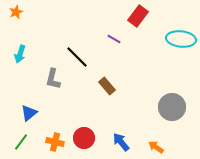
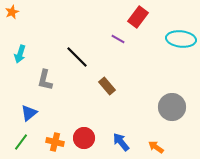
orange star: moved 4 px left
red rectangle: moved 1 px down
purple line: moved 4 px right
gray L-shape: moved 8 px left, 1 px down
